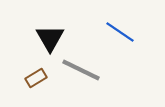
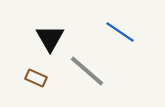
gray line: moved 6 px right, 1 px down; rotated 15 degrees clockwise
brown rectangle: rotated 55 degrees clockwise
